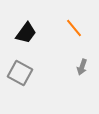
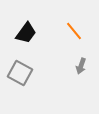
orange line: moved 3 px down
gray arrow: moved 1 px left, 1 px up
